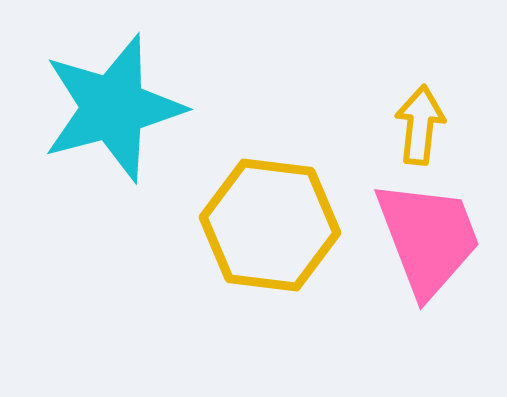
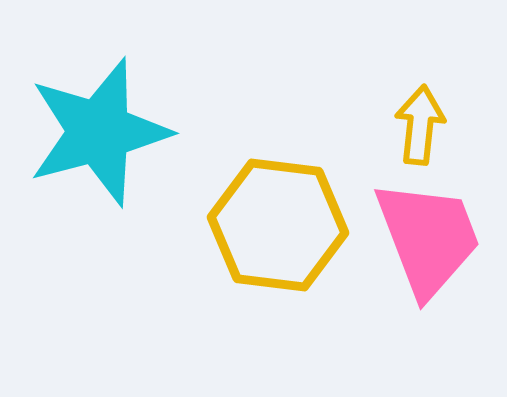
cyan star: moved 14 px left, 24 px down
yellow hexagon: moved 8 px right
